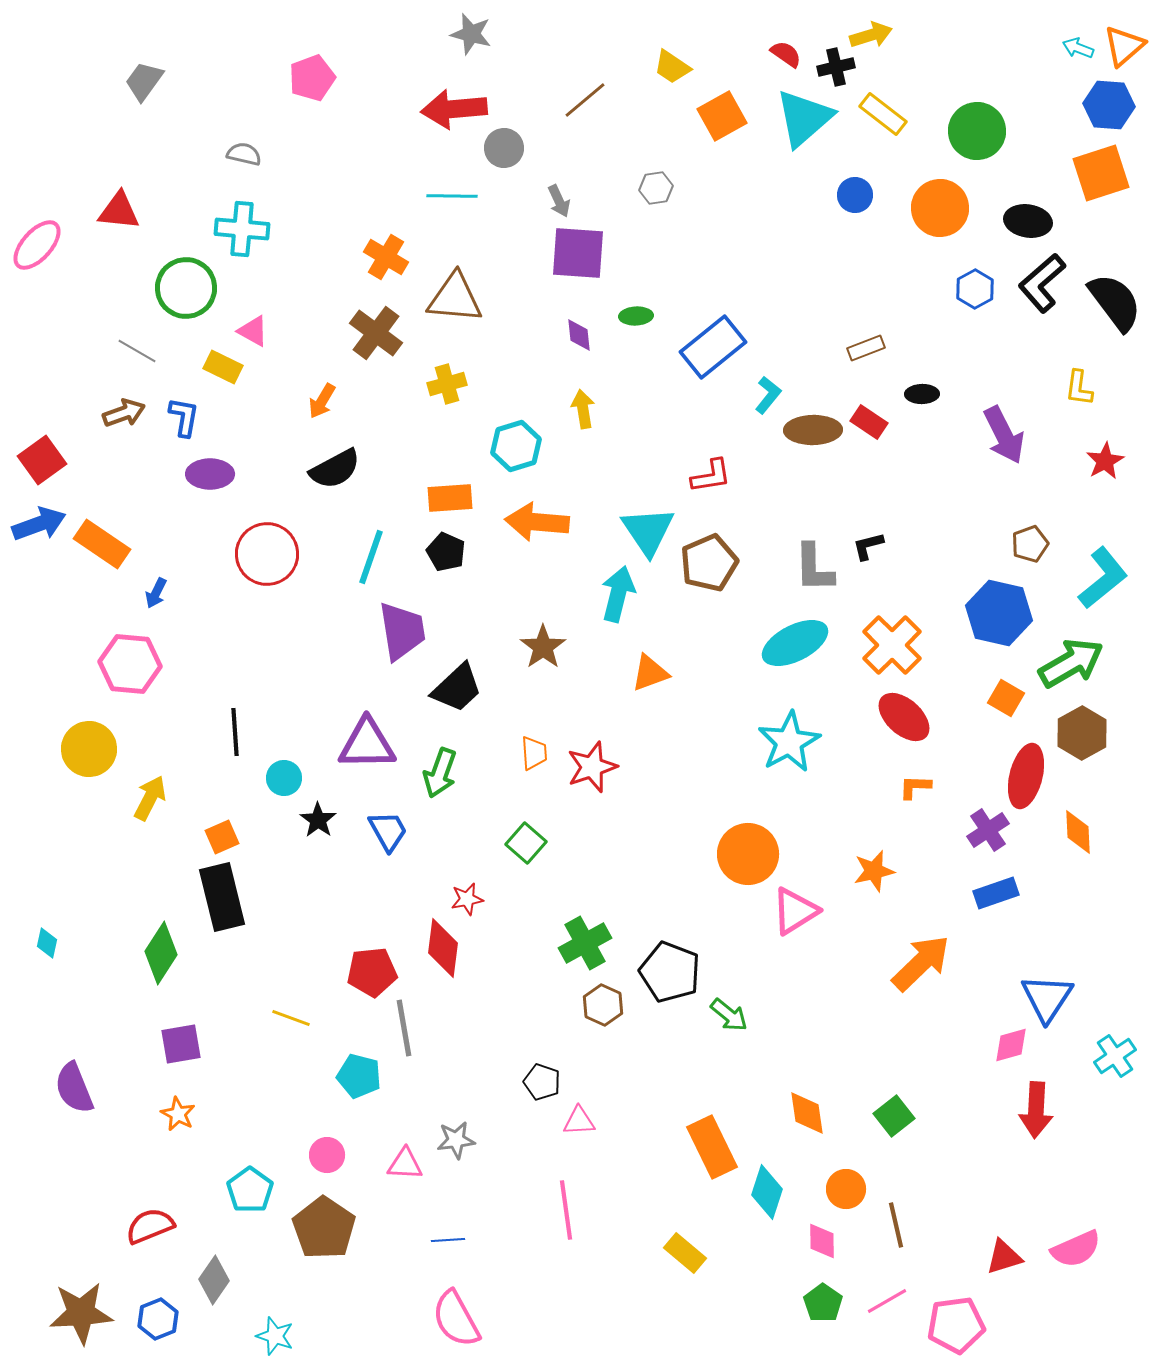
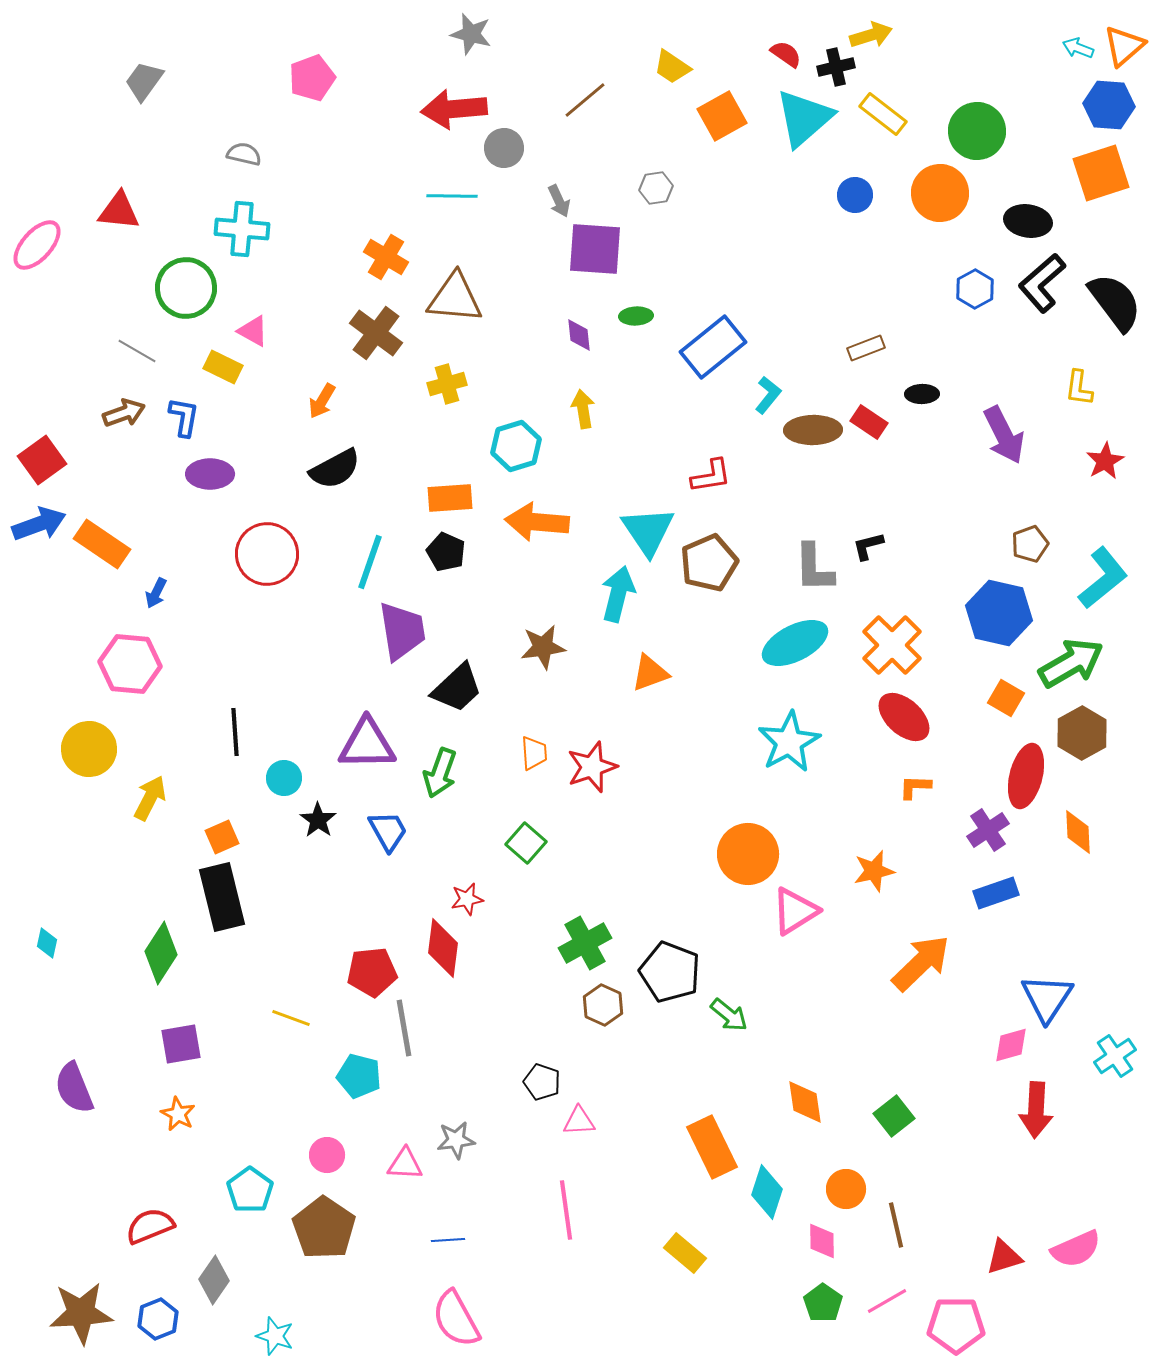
orange circle at (940, 208): moved 15 px up
purple square at (578, 253): moved 17 px right, 4 px up
cyan line at (371, 557): moved 1 px left, 5 px down
brown star at (543, 647): rotated 27 degrees clockwise
orange diamond at (807, 1113): moved 2 px left, 11 px up
pink pentagon at (956, 1325): rotated 8 degrees clockwise
